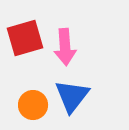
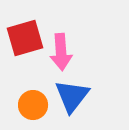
pink arrow: moved 4 px left, 5 px down
